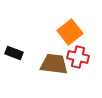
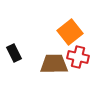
black rectangle: rotated 42 degrees clockwise
brown trapezoid: rotated 8 degrees counterclockwise
